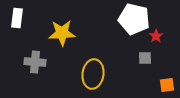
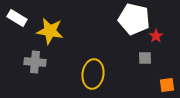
white rectangle: rotated 66 degrees counterclockwise
yellow star: moved 12 px left, 2 px up; rotated 12 degrees clockwise
